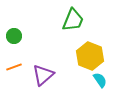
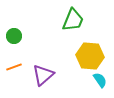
yellow hexagon: rotated 16 degrees counterclockwise
